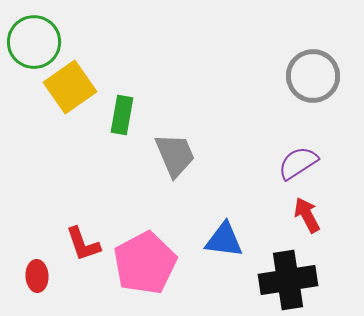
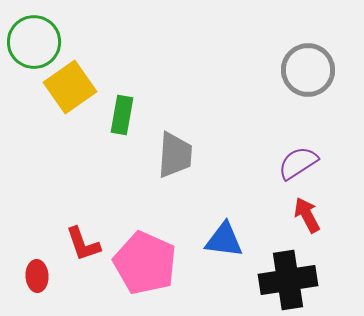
gray circle: moved 5 px left, 6 px up
gray trapezoid: rotated 27 degrees clockwise
pink pentagon: rotated 20 degrees counterclockwise
